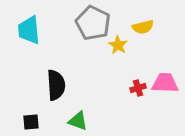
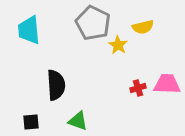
pink trapezoid: moved 2 px right, 1 px down
